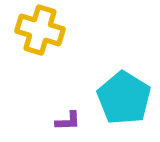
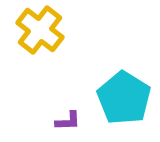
yellow cross: rotated 21 degrees clockwise
